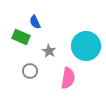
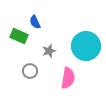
green rectangle: moved 2 px left, 1 px up
gray star: rotated 24 degrees clockwise
